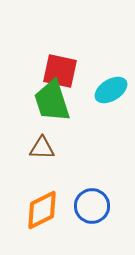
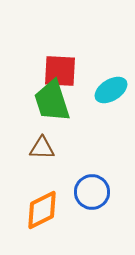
red square: rotated 9 degrees counterclockwise
blue circle: moved 14 px up
